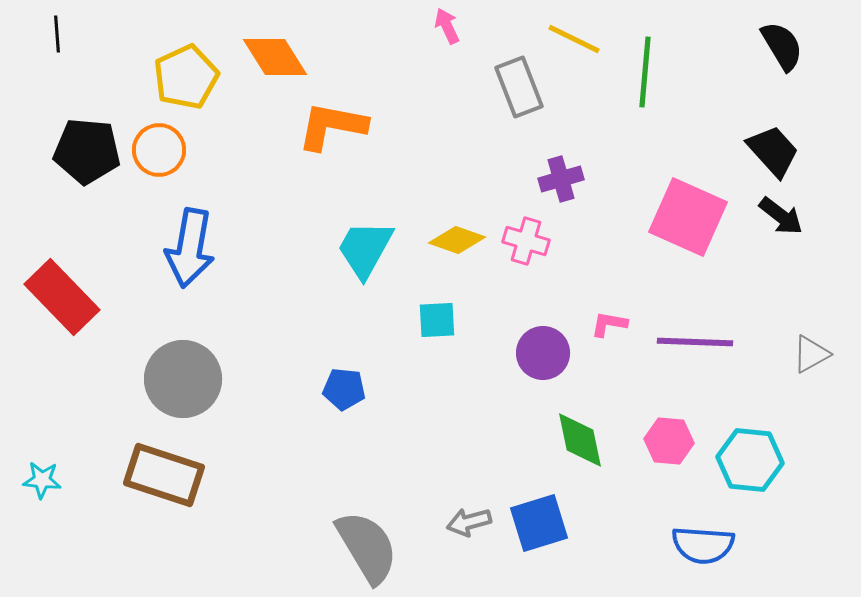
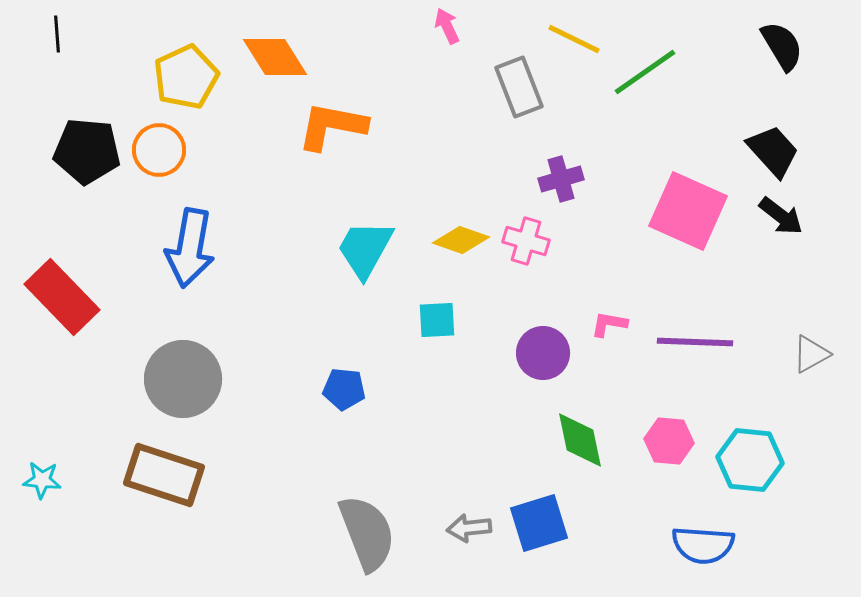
green line: rotated 50 degrees clockwise
pink square: moved 6 px up
yellow diamond: moved 4 px right
gray arrow: moved 6 px down; rotated 9 degrees clockwise
gray semicircle: moved 14 px up; rotated 10 degrees clockwise
